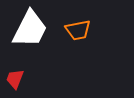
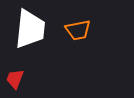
white trapezoid: rotated 21 degrees counterclockwise
